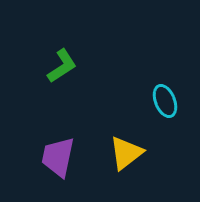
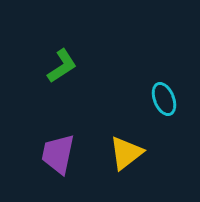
cyan ellipse: moved 1 px left, 2 px up
purple trapezoid: moved 3 px up
